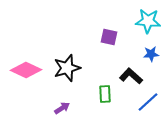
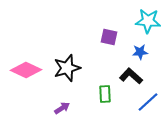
blue star: moved 11 px left, 2 px up
